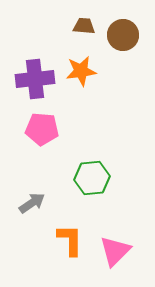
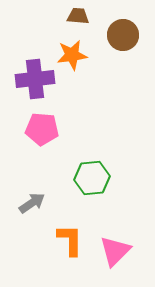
brown trapezoid: moved 6 px left, 10 px up
orange star: moved 9 px left, 16 px up
